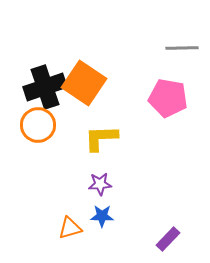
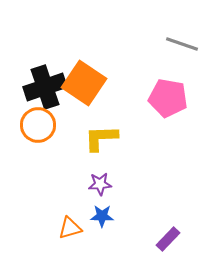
gray line: moved 4 px up; rotated 20 degrees clockwise
